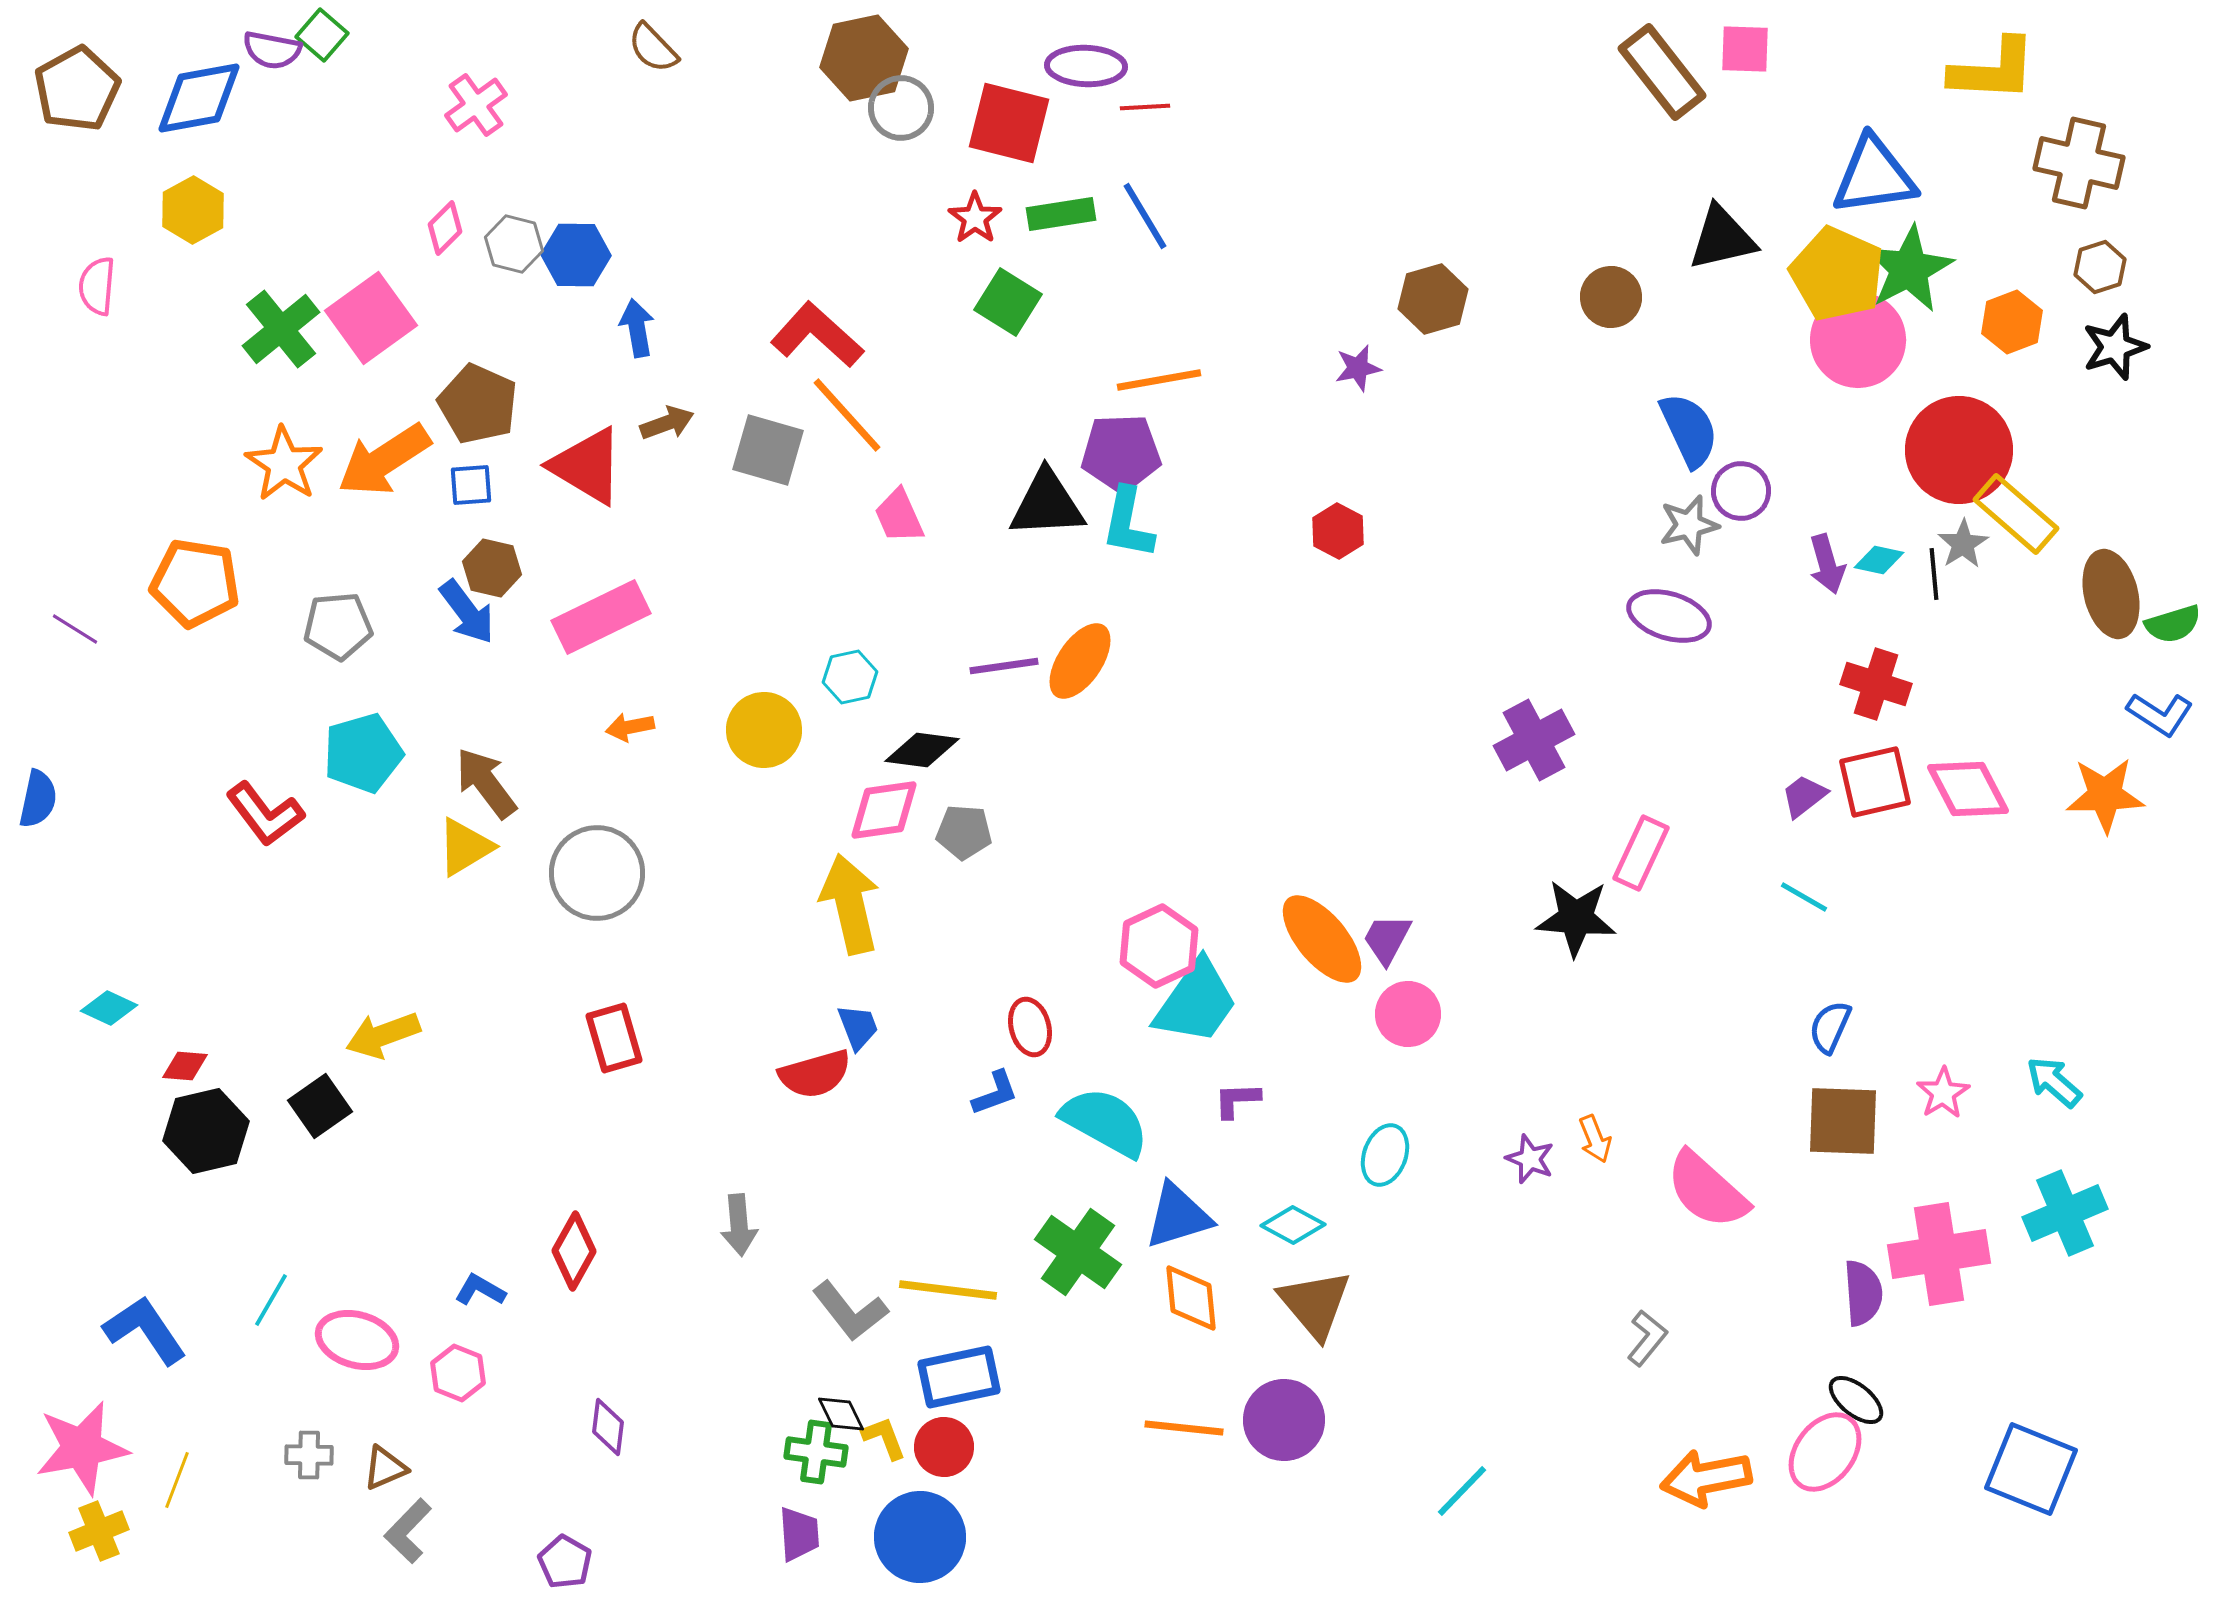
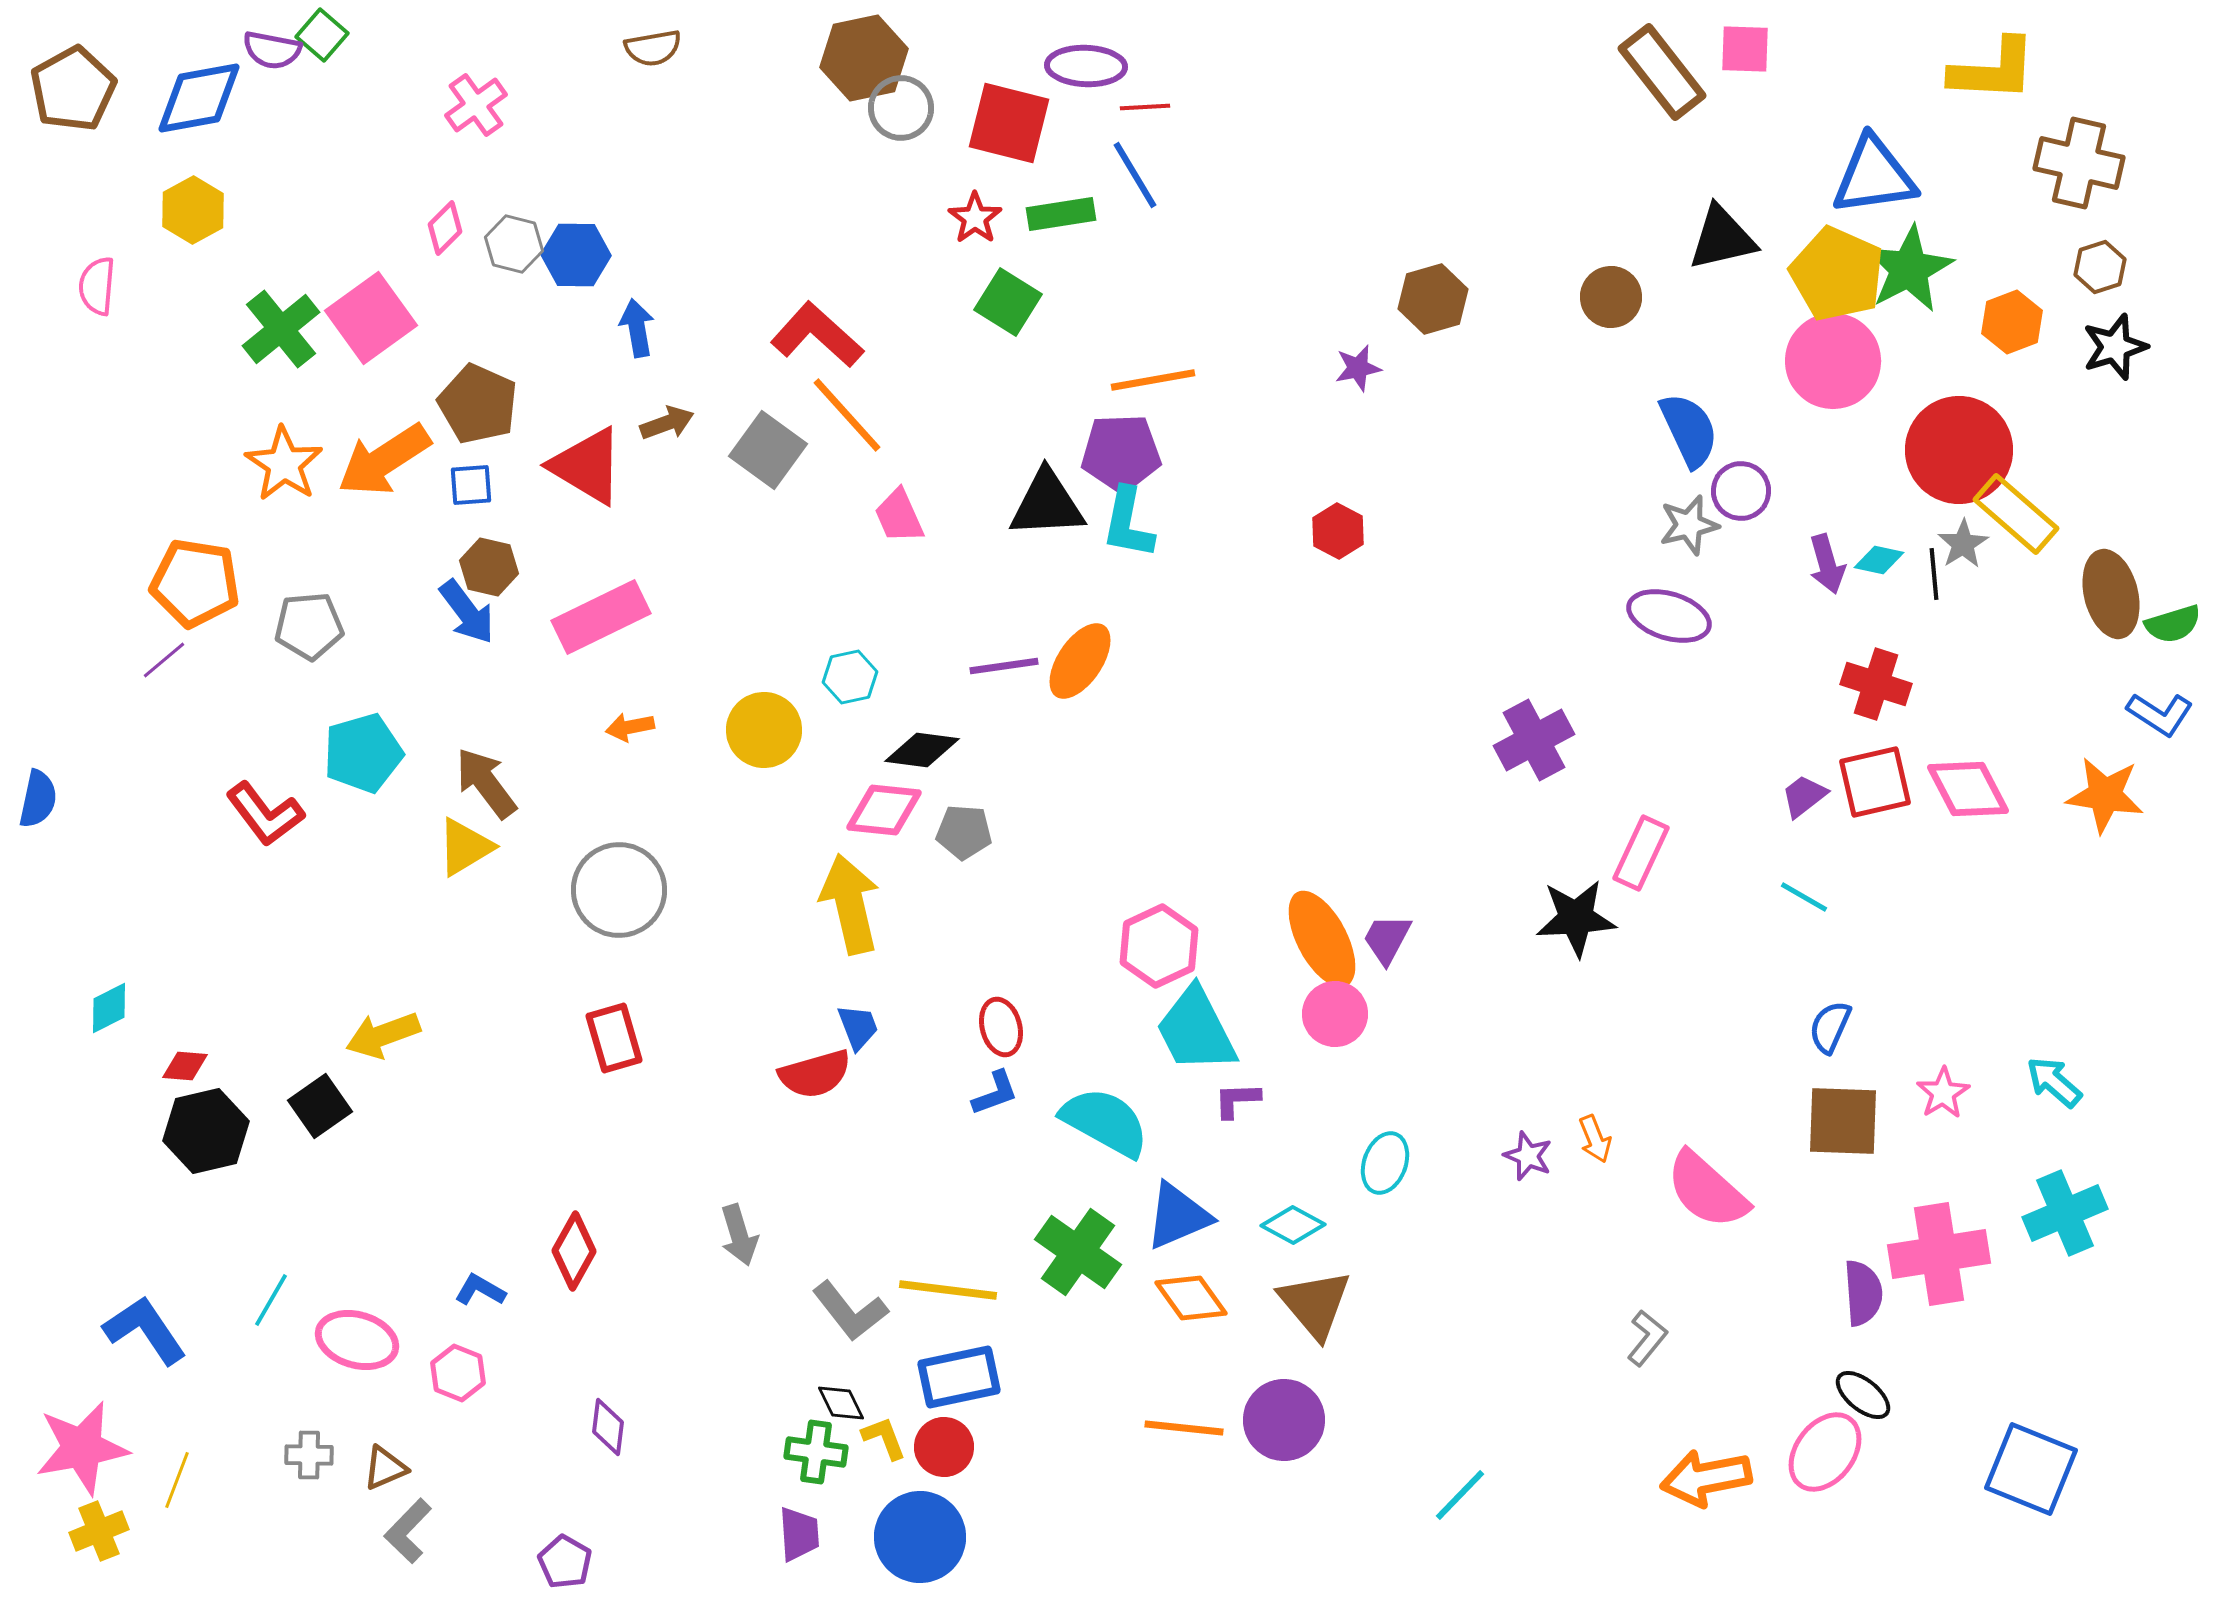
brown semicircle at (653, 48): rotated 56 degrees counterclockwise
brown pentagon at (77, 89): moved 4 px left
blue line at (1145, 216): moved 10 px left, 41 px up
pink circle at (1858, 340): moved 25 px left, 21 px down
orange line at (1159, 380): moved 6 px left
gray square at (768, 450): rotated 20 degrees clockwise
brown hexagon at (492, 568): moved 3 px left, 1 px up
gray pentagon at (338, 626): moved 29 px left
purple line at (75, 629): moved 89 px right, 31 px down; rotated 72 degrees counterclockwise
orange star at (2105, 795): rotated 10 degrees clockwise
pink diamond at (884, 810): rotated 14 degrees clockwise
gray circle at (597, 873): moved 22 px right, 17 px down
black star at (1576, 918): rotated 8 degrees counterclockwise
orange ellipse at (1322, 939): rotated 12 degrees clockwise
cyan trapezoid at (1196, 1002): moved 28 px down; rotated 118 degrees clockwise
cyan diamond at (109, 1008): rotated 52 degrees counterclockwise
pink circle at (1408, 1014): moved 73 px left
red ellipse at (1030, 1027): moved 29 px left
cyan ellipse at (1385, 1155): moved 8 px down
purple star at (1530, 1159): moved 2 px left, 3 px up
blue triangle at (1178, 1216): rotated 6 degrees counterclockwise
gray arrow at (739, 1225): moved 10 px down; rotated 12 degrees counterclockwise
orange diamond at (1191, 1298): rotated 30 degrees counterclockwise
black ellipse at (1856, 1400): moved 7 px right, 5 px up
black diamond at (841, 1414): moved 11 px up
cyan line at (1462, 1491): moved 2 px left, 4 px down
